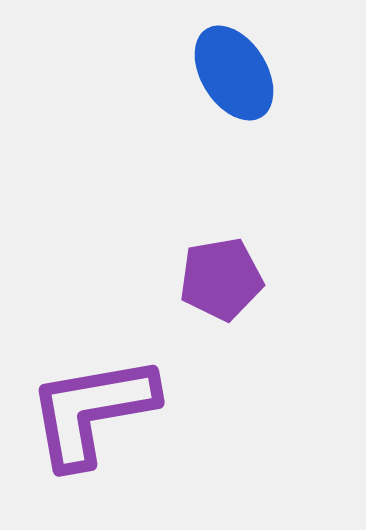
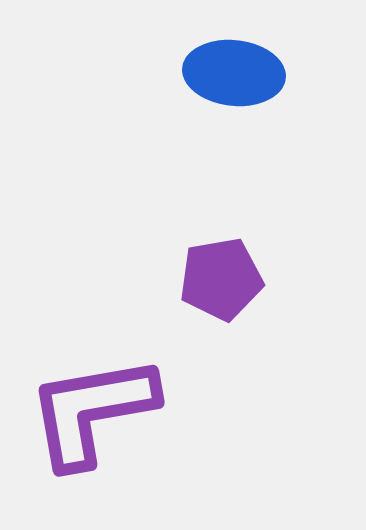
blue ellipse: rotated 52 degrees counterclockwise
